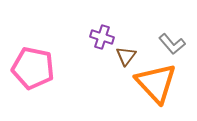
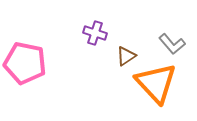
purple cross: moved 7 px left, 4 px up
brown triangle: rotated 20 degrees clockwise
pink pentagon: moved 8 px left, 5 px up
